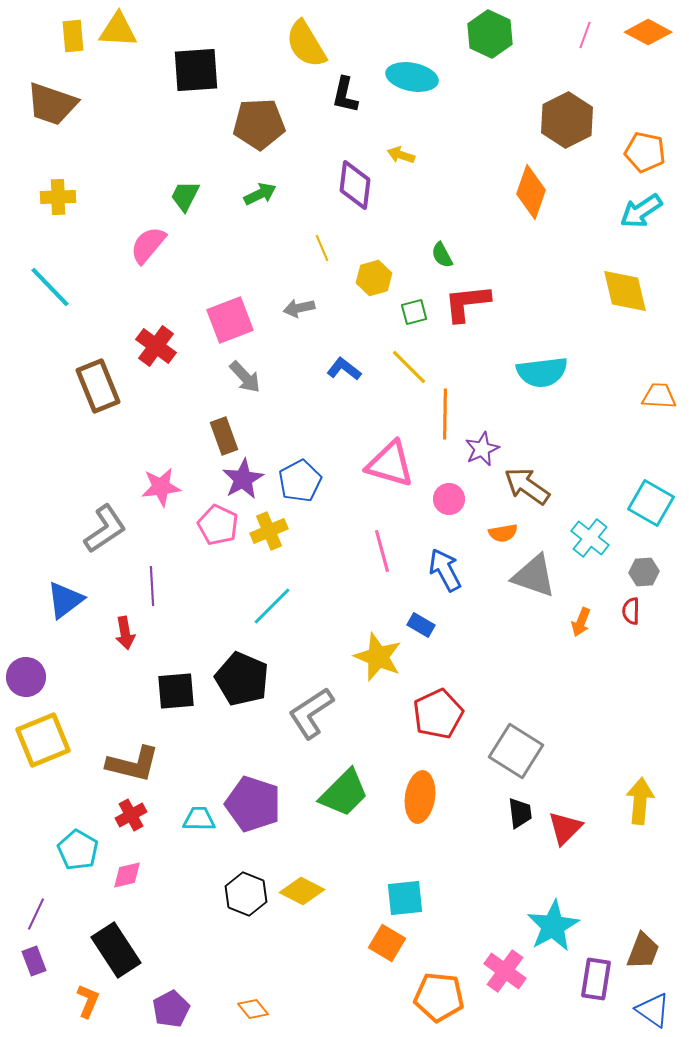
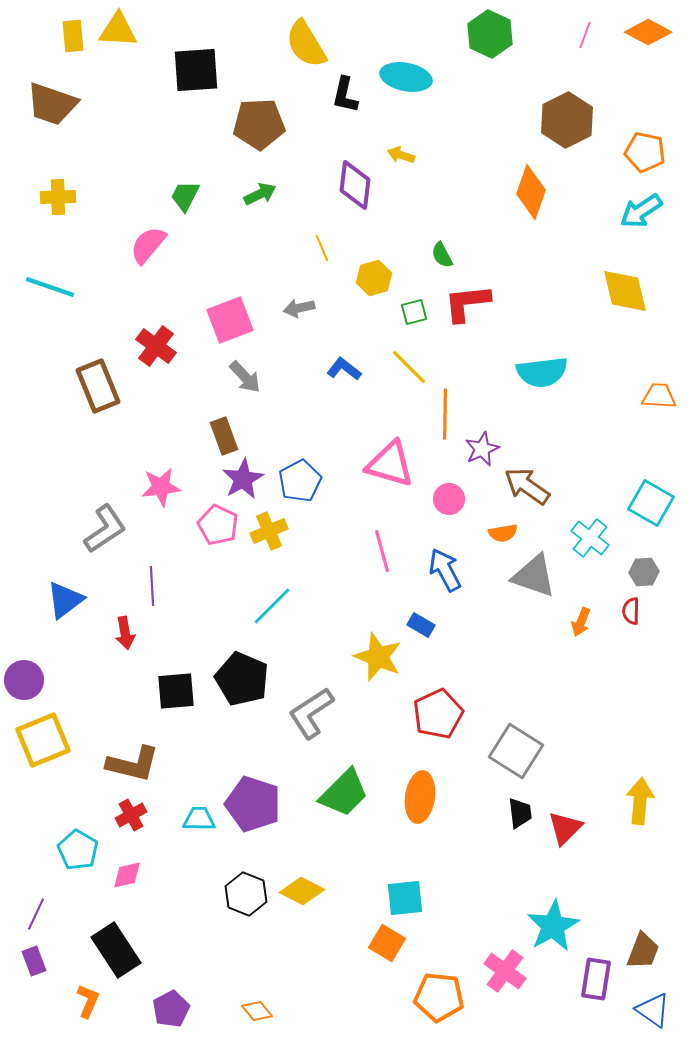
cyan ellipse at (412, 77): moved 6 px left
cyan line at (50, 287): rotated 27 degrees counterclockwise
purple circle at (26, 677): moved 2 px left, 3 px down
orange diamond at (253, 1009): moved 4 px right, 2 px down
